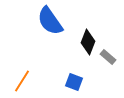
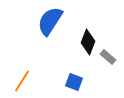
blue semicircle: rotated 68 degrees clockwise
